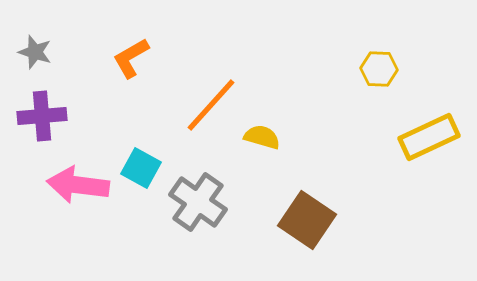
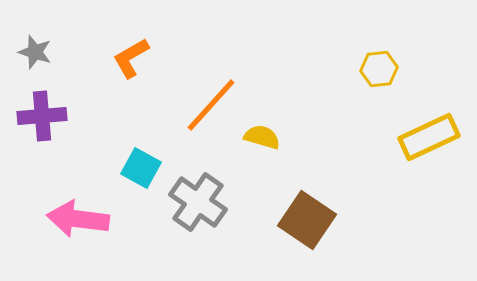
yellow hexagon: rotated 9 degrees counterclockwise
pink arrow: moved 34 px down
